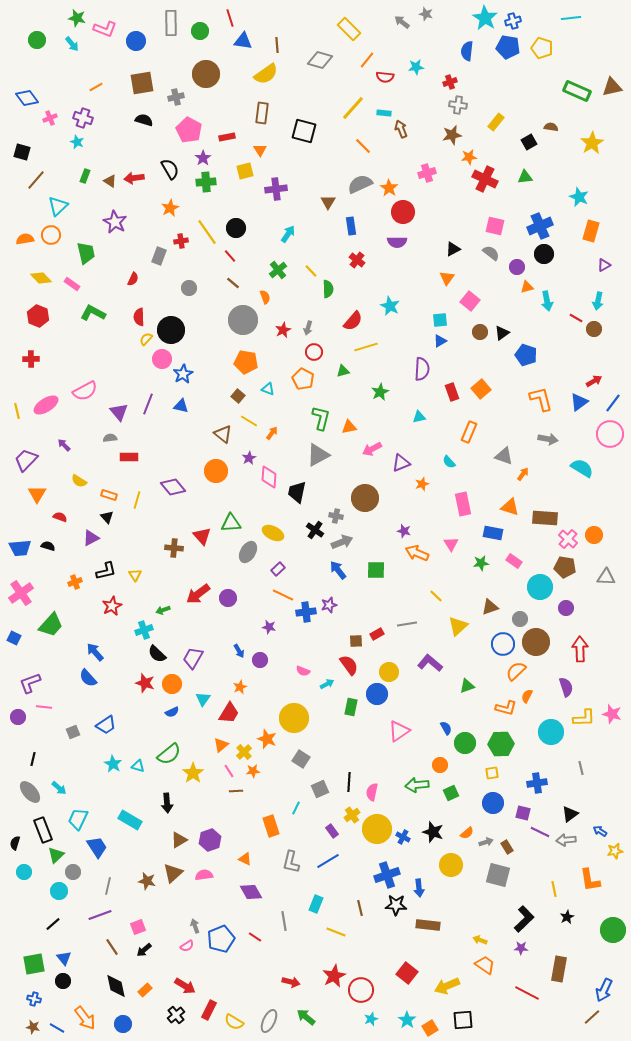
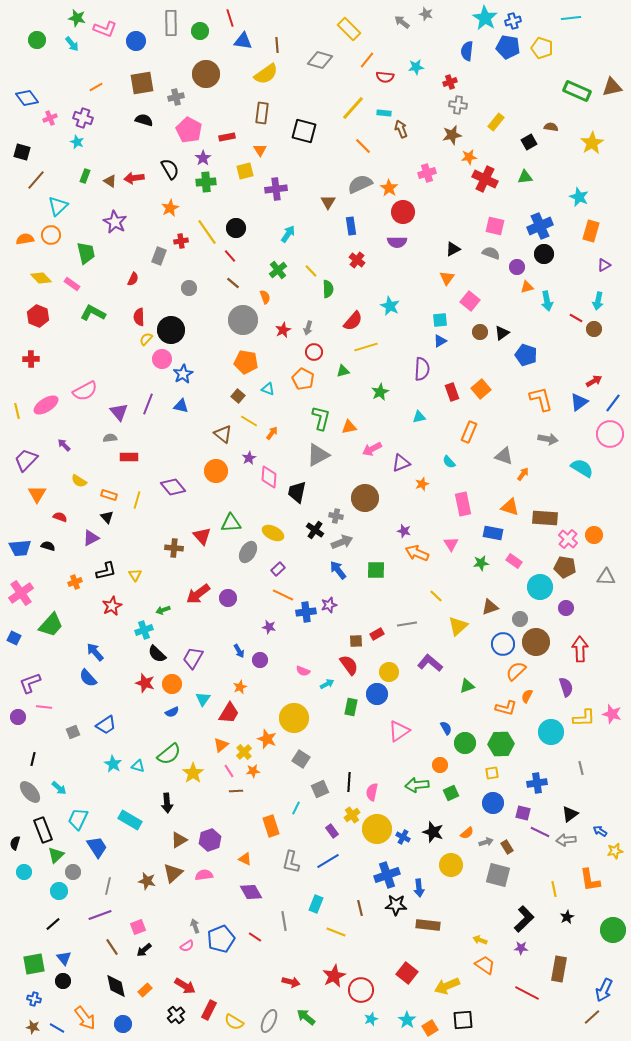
gray semicircle at (491, 253): rotated 18 degrees counterclockwise
